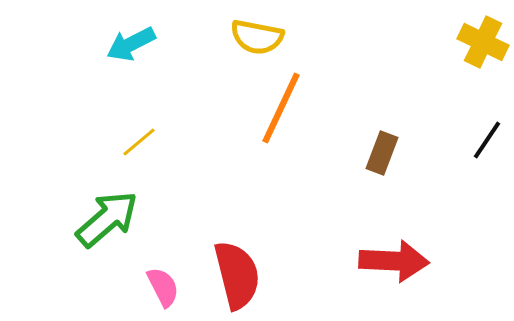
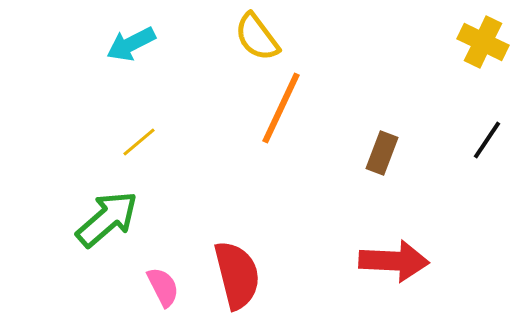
yellow semicircle: rotated 42 degrees clockwise
